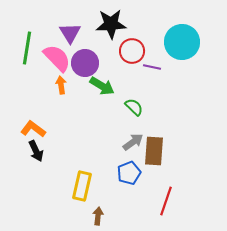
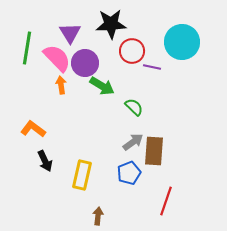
black arrow: moved 9 px right, 10 px down
yellow rectangle: moved 11 px up
